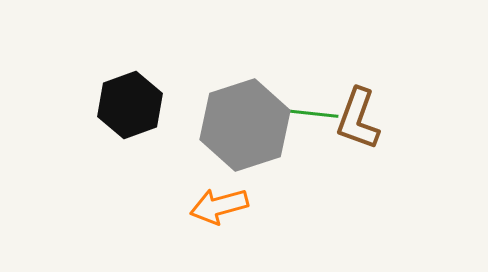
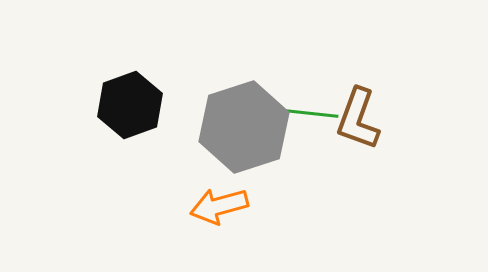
gray hexagon: moved 1 px left, 2 px down
